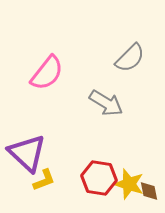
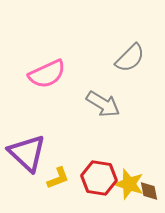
pink semicircle: moved 1 px down; rotated 27 degrees clockwise
gray arrow: moved 3 px left, 1 px down
yellow L-shape: moved 14 px right, 2 px up
